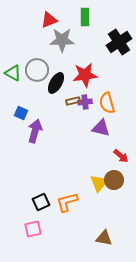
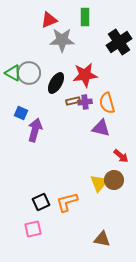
gray circle: moved 8 px left, 3 px down
purple arrow: moved 1 px up
brown triangle: moved 2 px left, 1 px down
